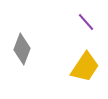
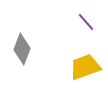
yellow trapezoid: rotated 144 degrees counterclockwise
